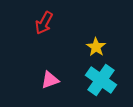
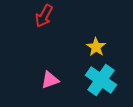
red arrow: moved 7 px up
